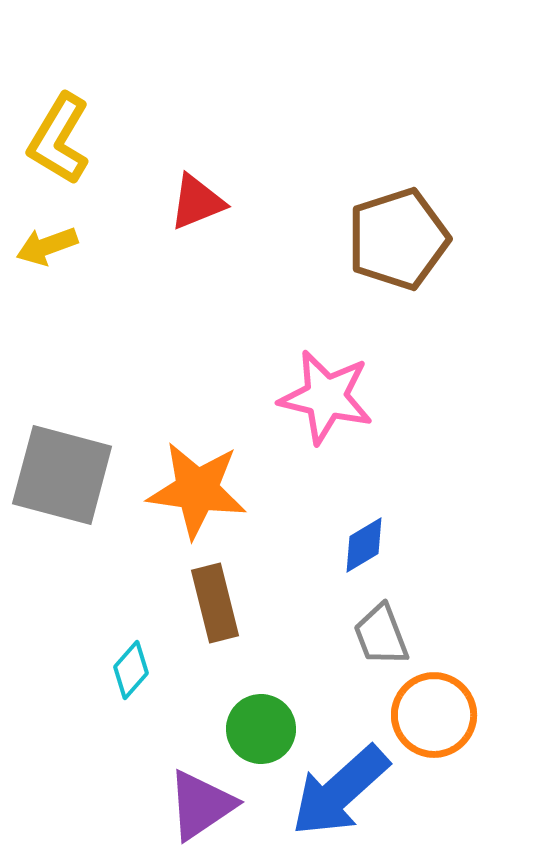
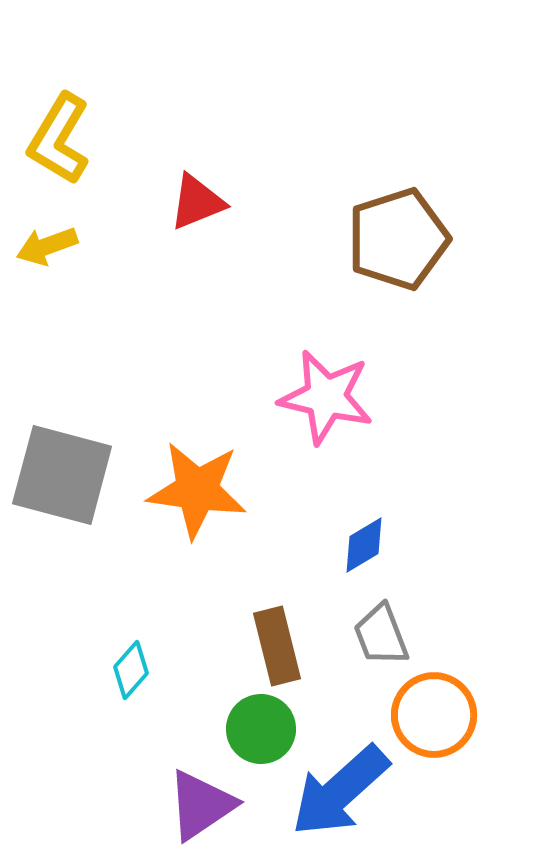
brown rectangle: moved 62 px right, 43 px down
